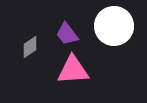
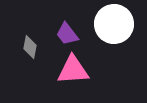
white circle: moved 2 px up
gray diamond: rotated 45 degrees counterclockwise
